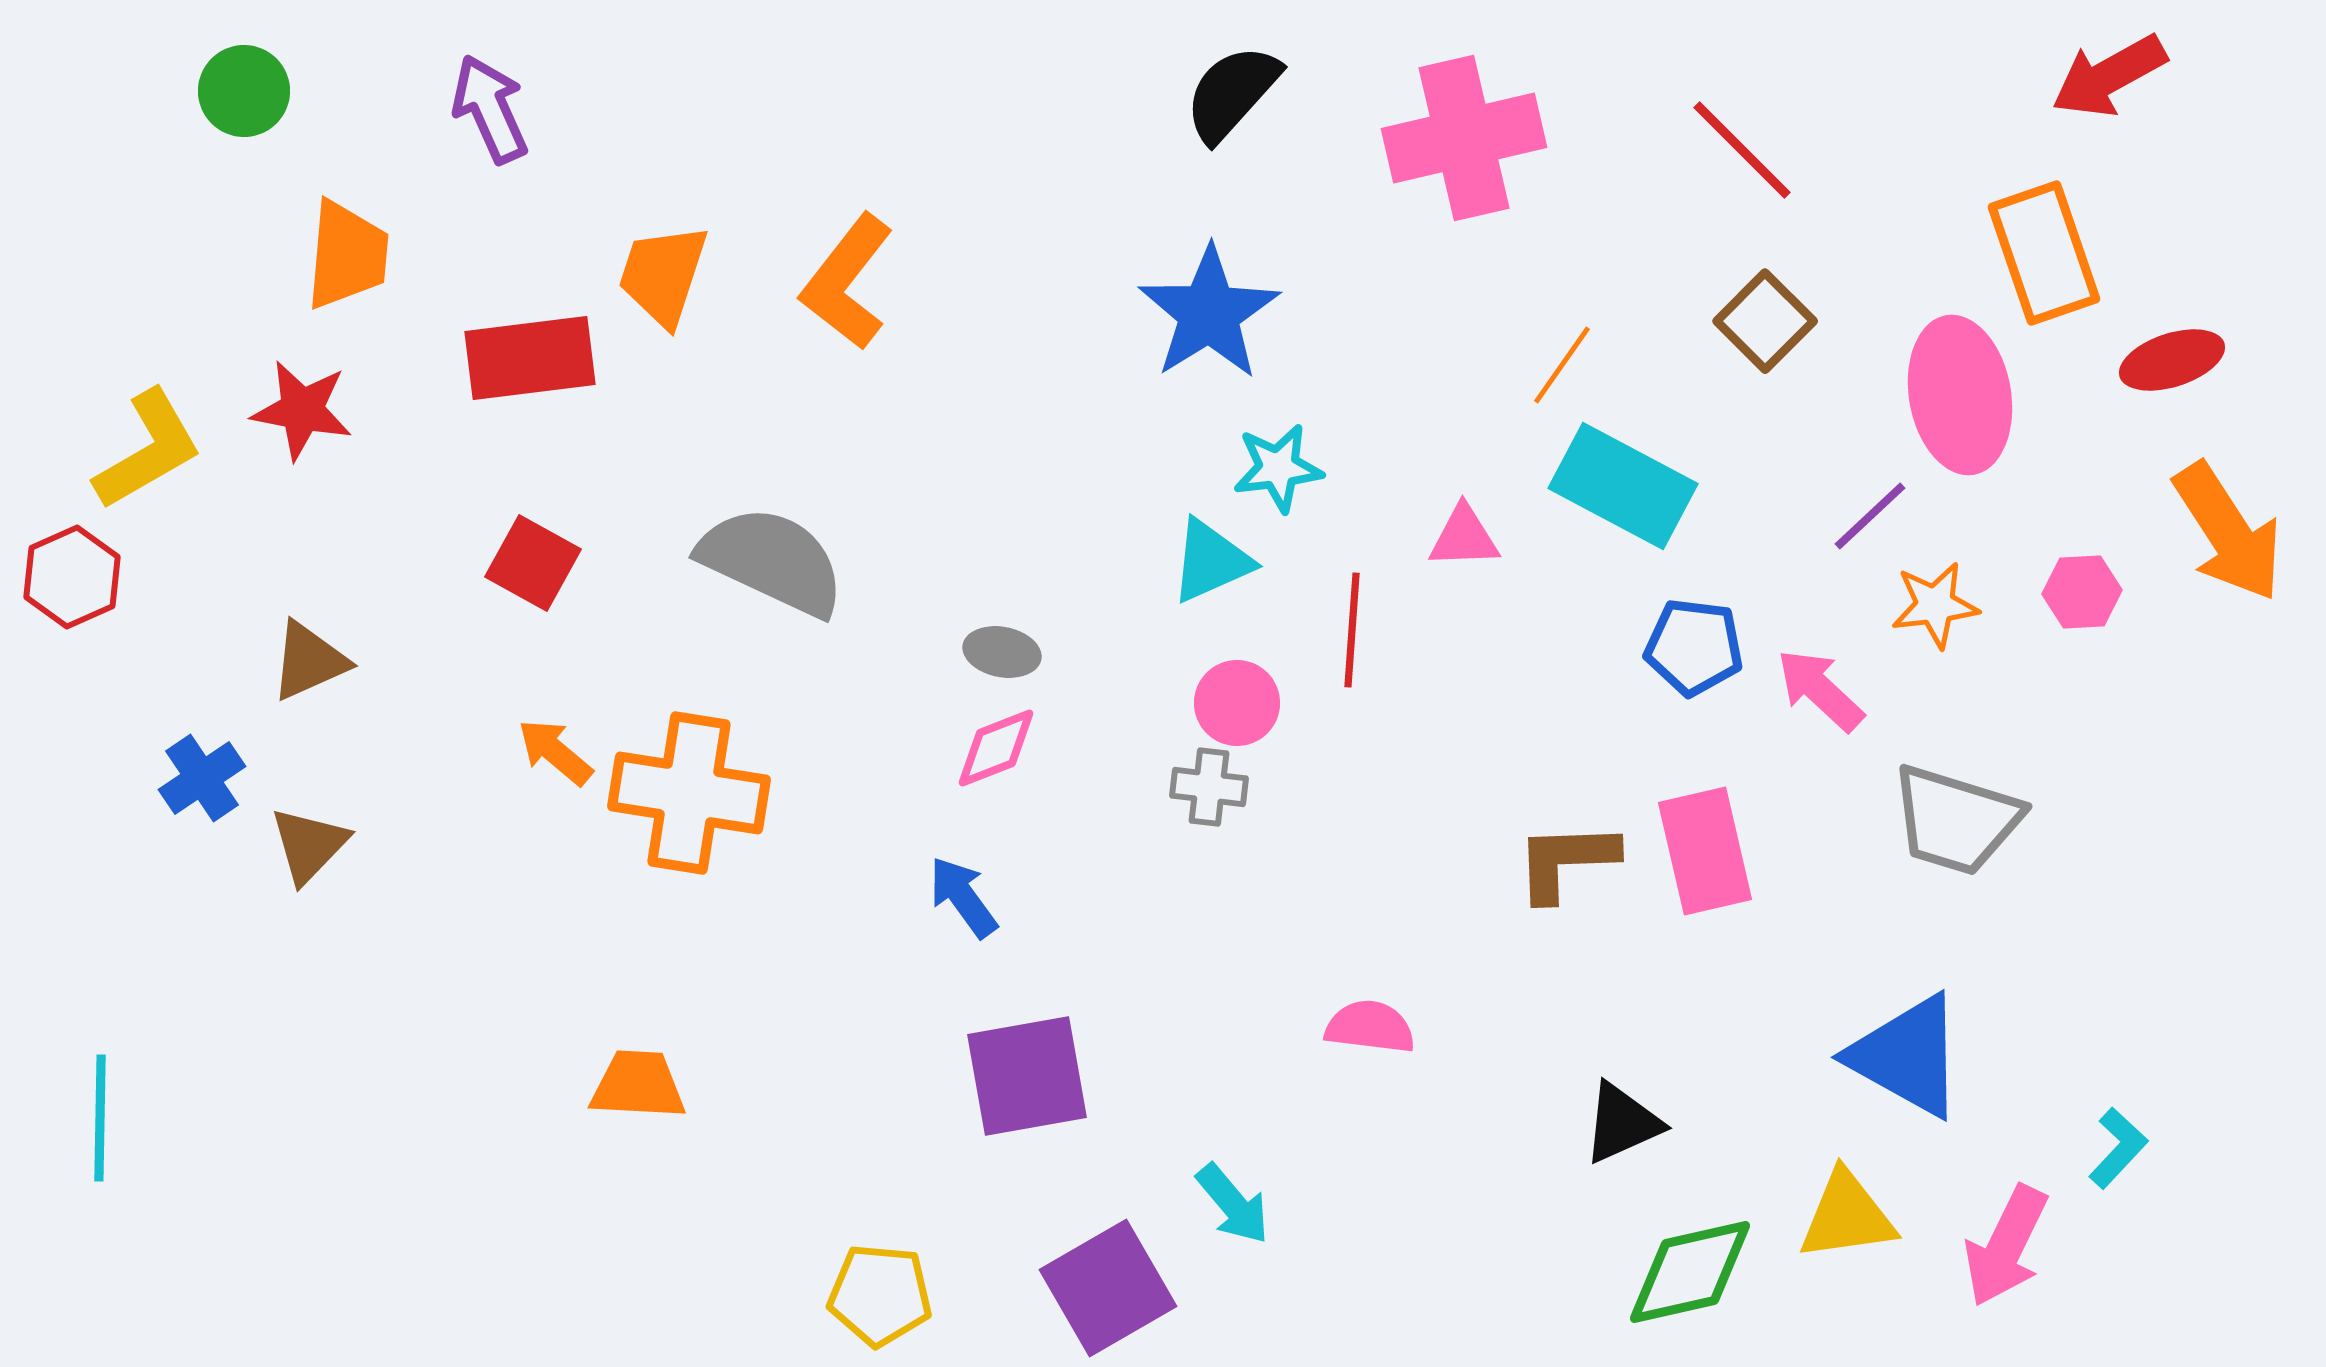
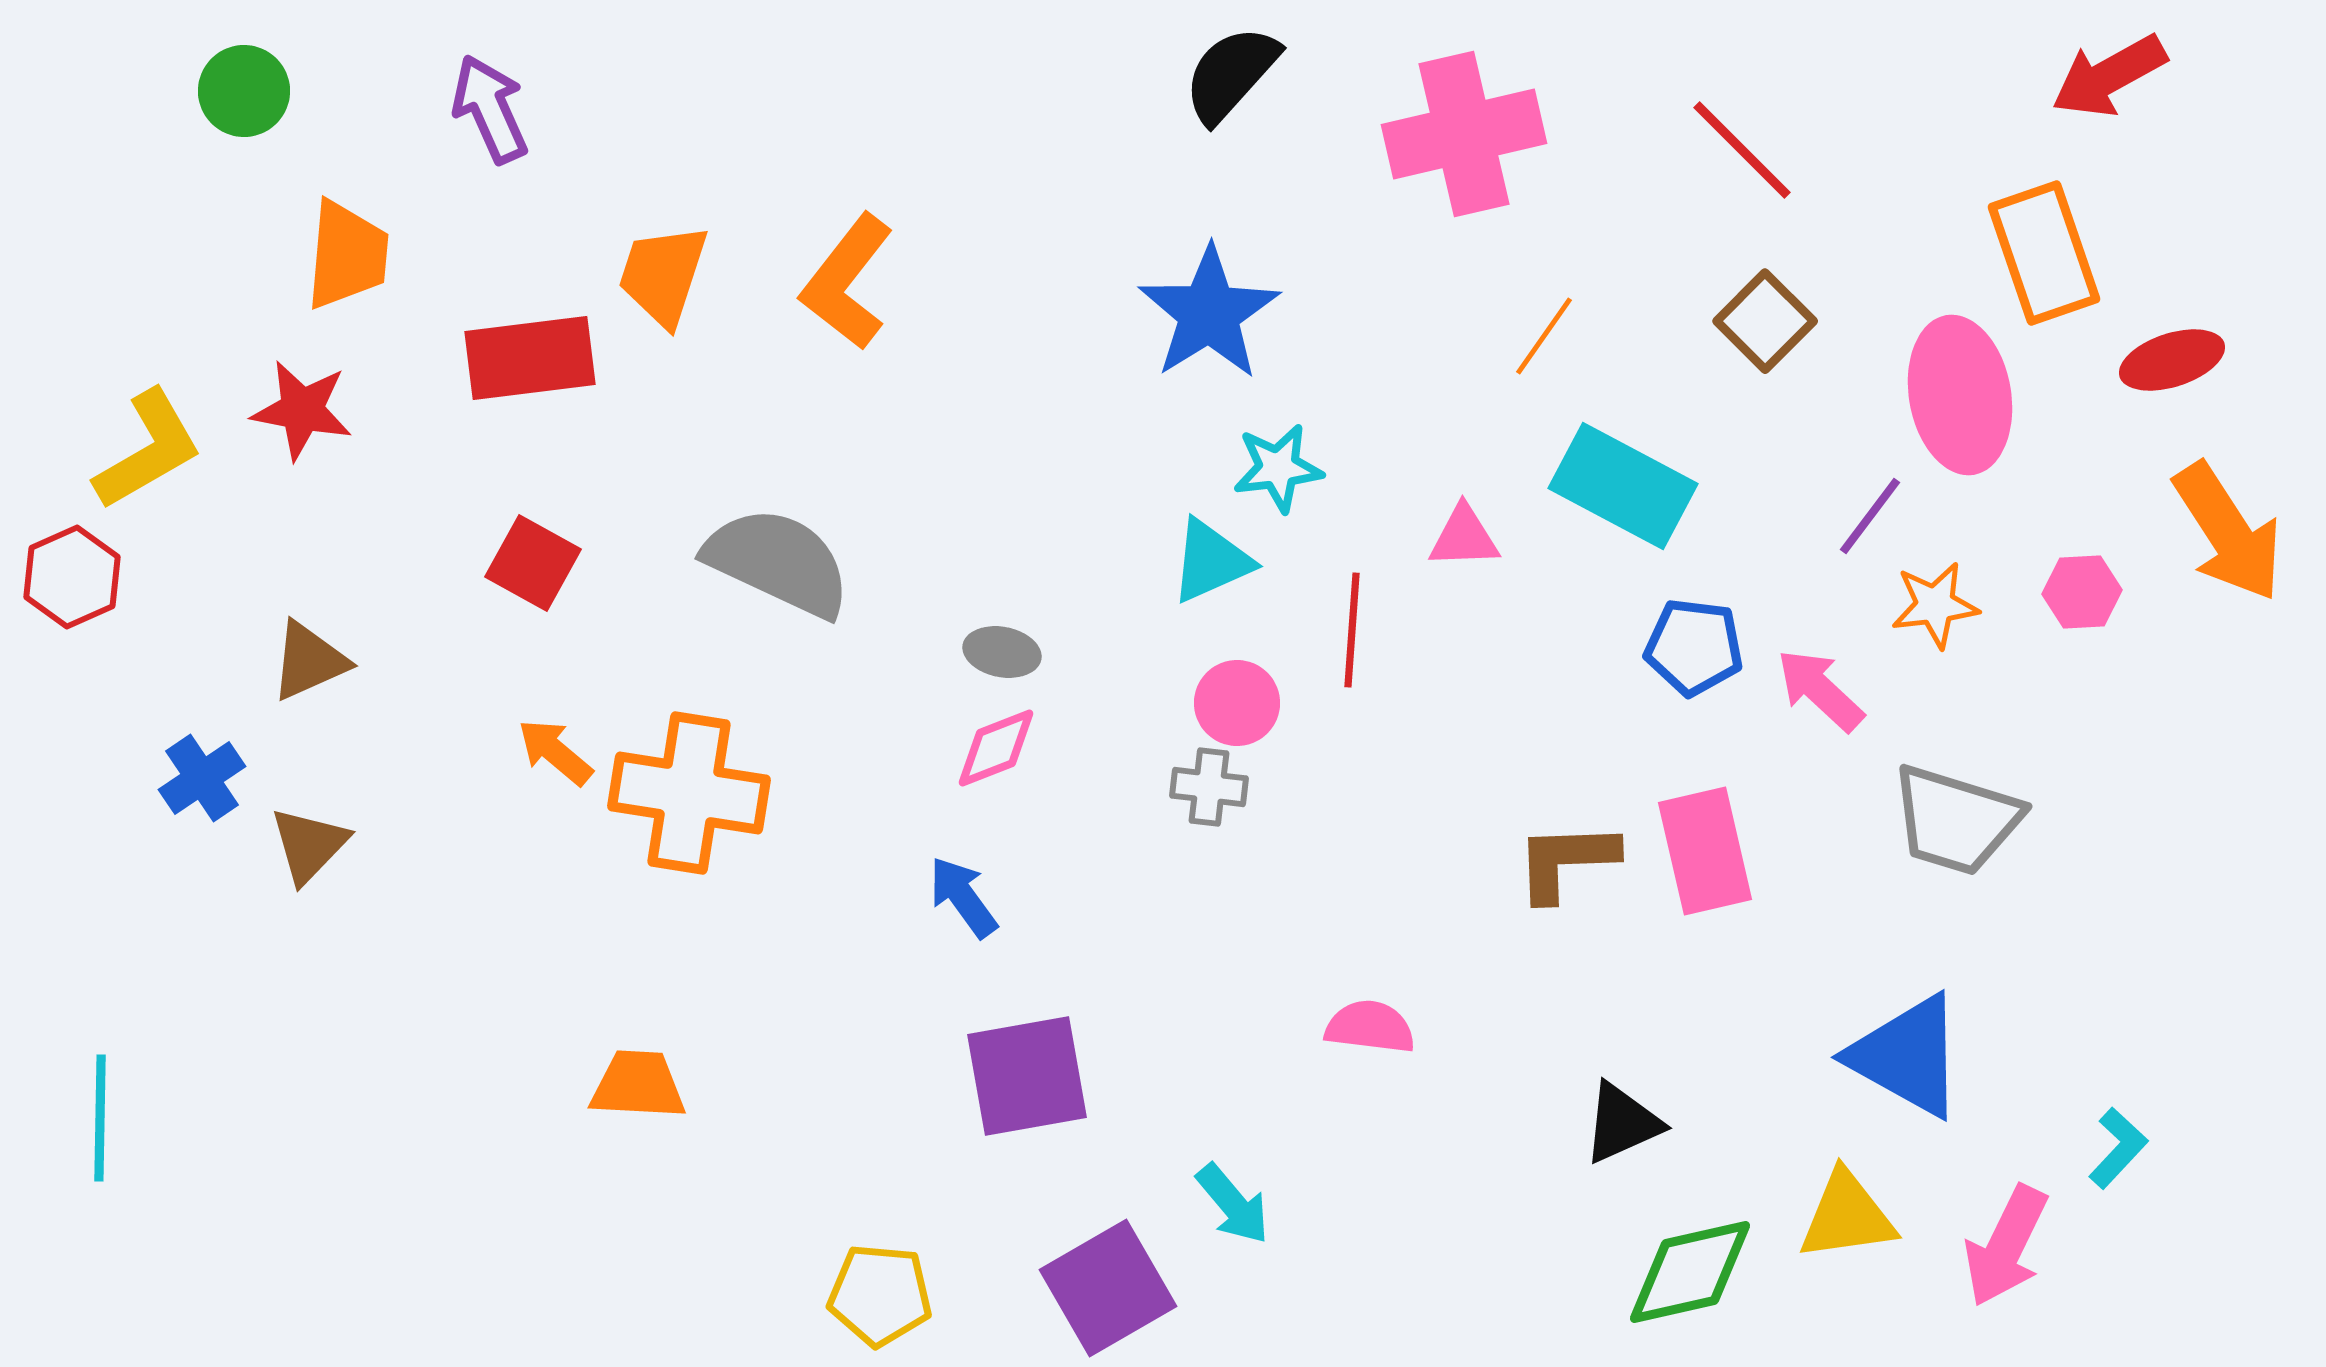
black semicircle at (1232, 93): moved 1 px left, 19 px up
pink cross at (1464, 138): moved 4 px up
orange line at (1562, 365): moved 18 px left, 29 px up
purple line at (1870, 516): rotated 10 degrees counterclockwise
gray semicircle at (772, 561): moved 6 px right, 1 px down
